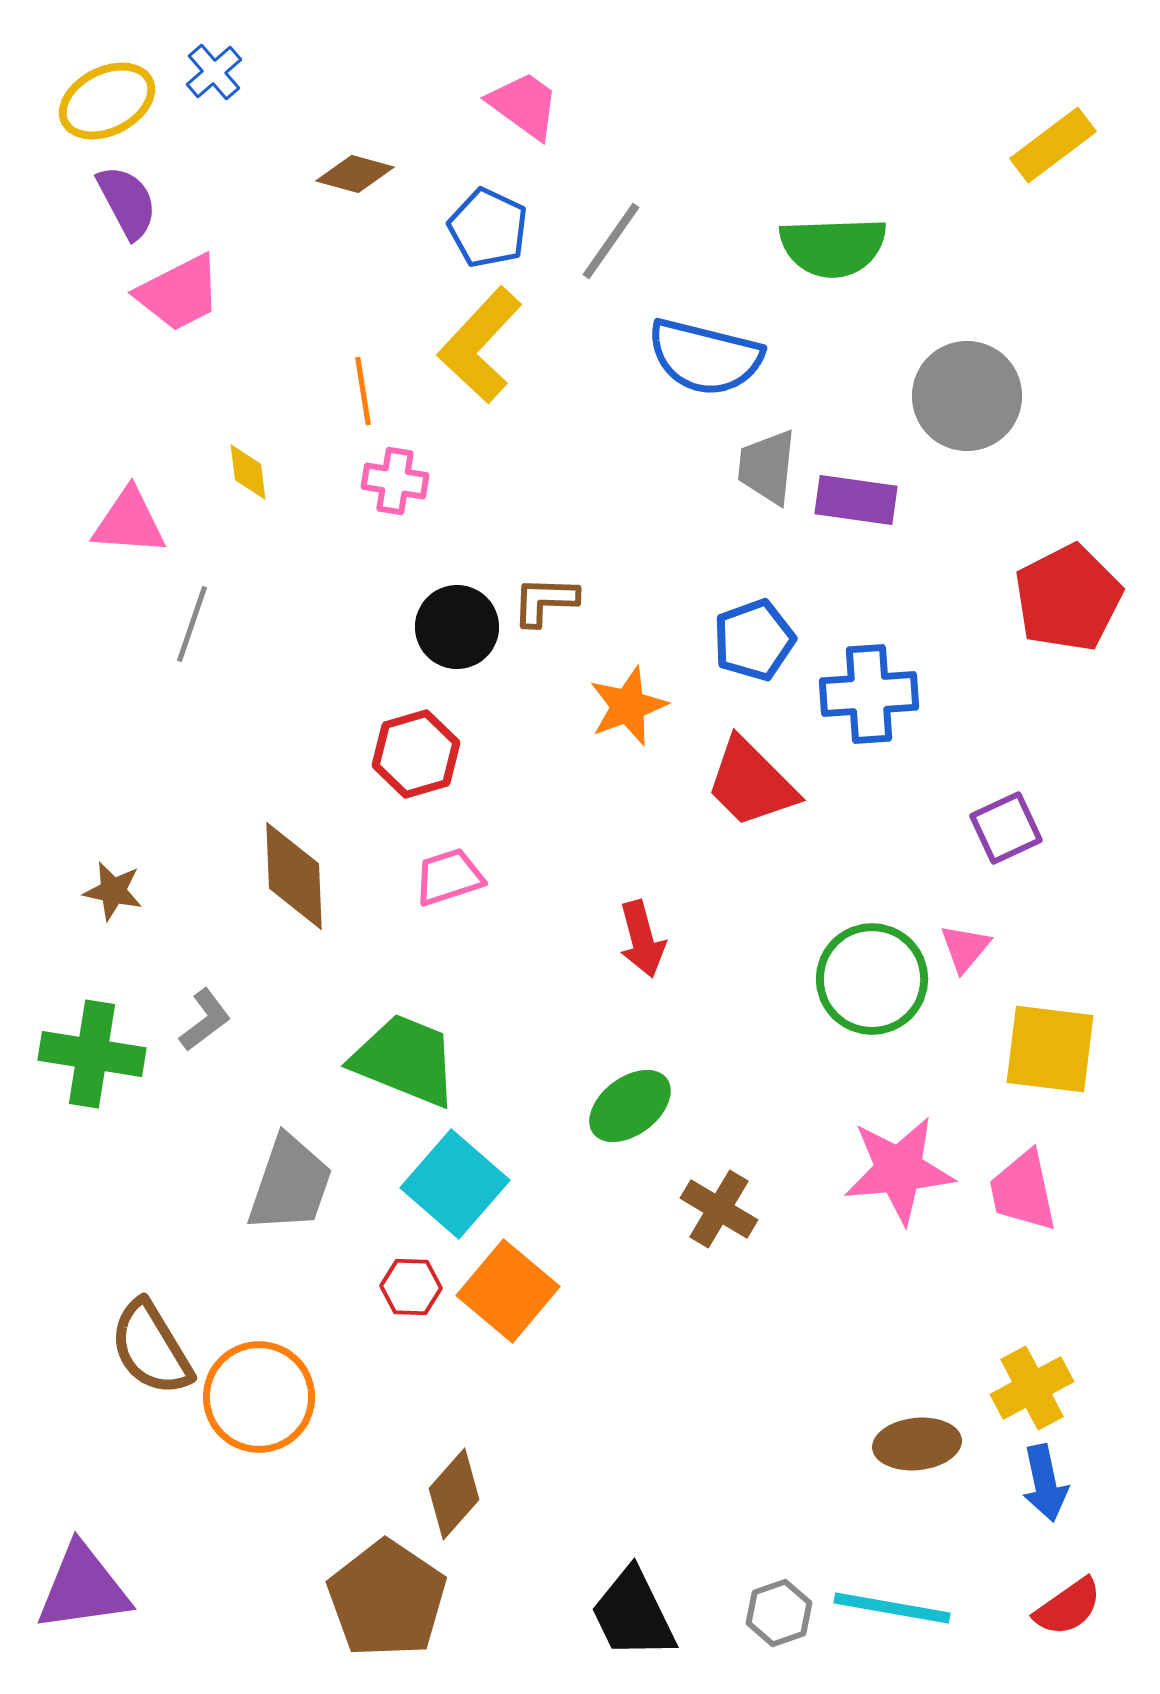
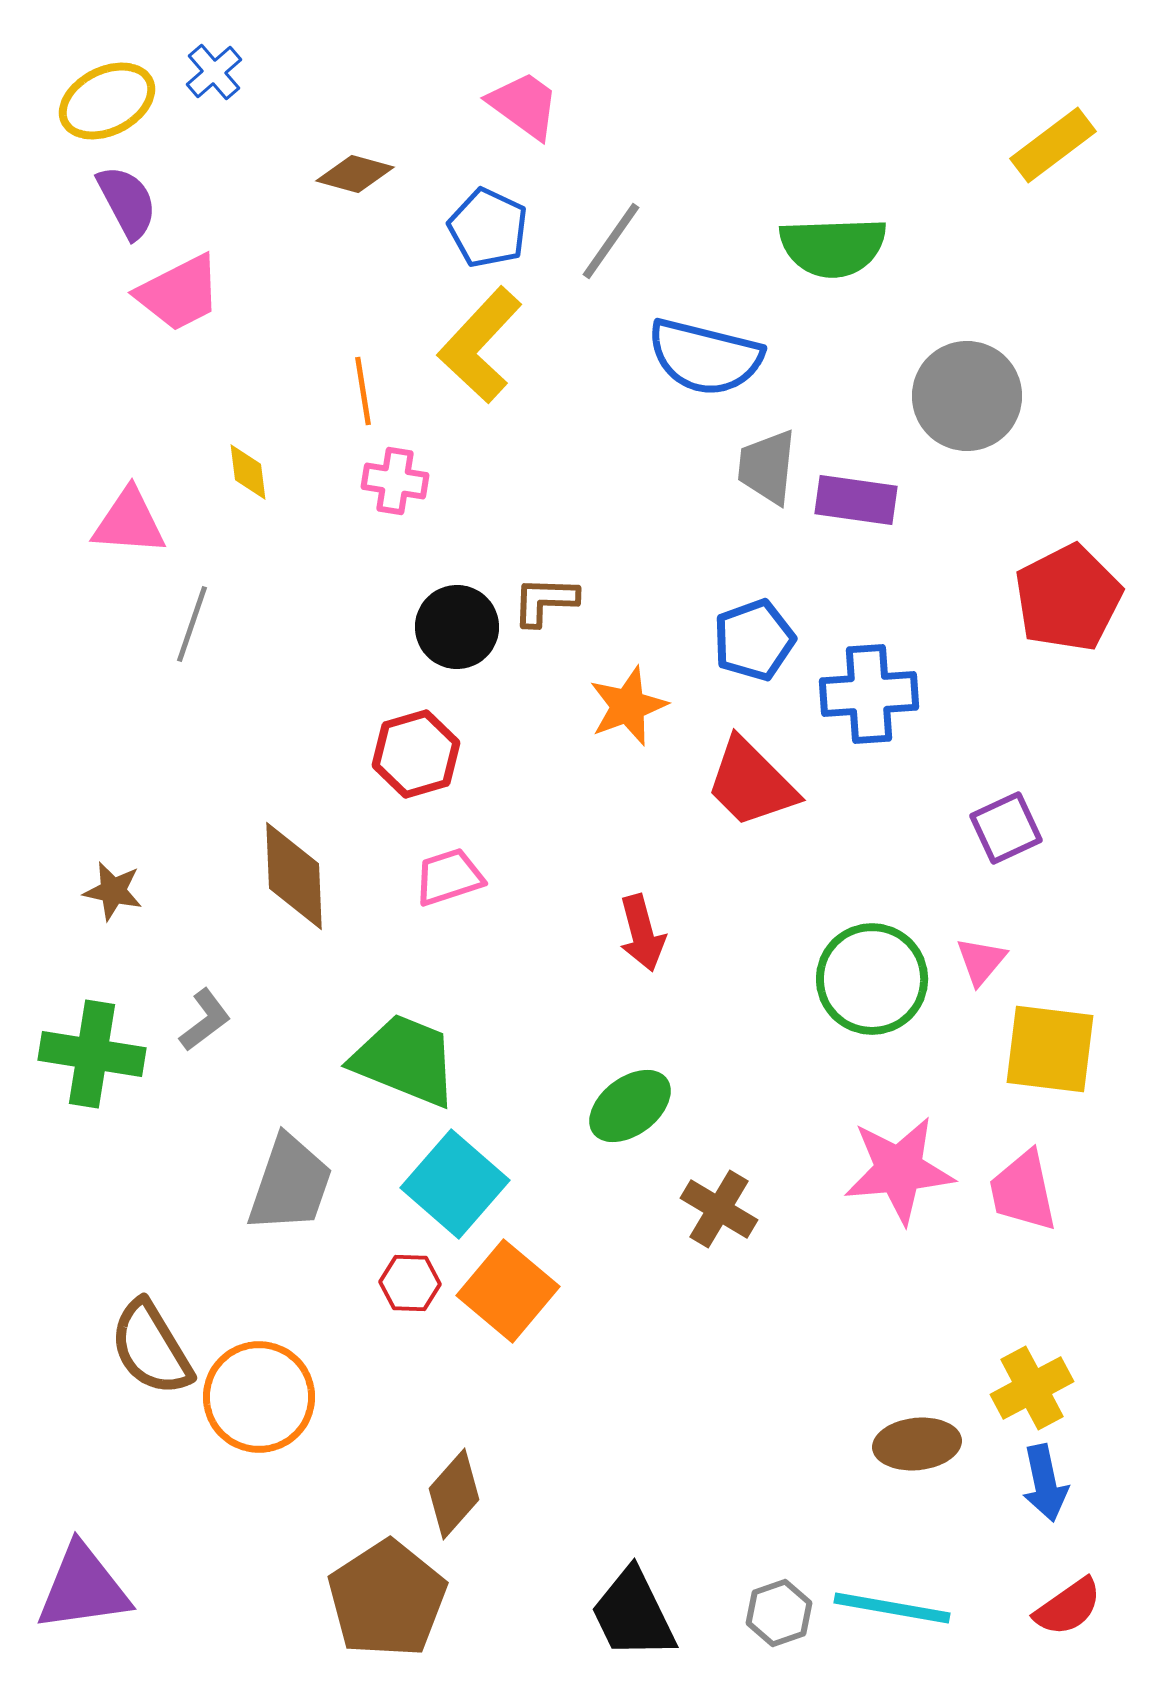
red arrow at (642, 939): moved 6 px up
pink triangle at (965, 948): moved 16 px right, 13 px down
red hexagon at (411, 1287): moved 1 px left, 4 px up
brown pentagon at (387, 1599): rotated 5 degrees clockwise
